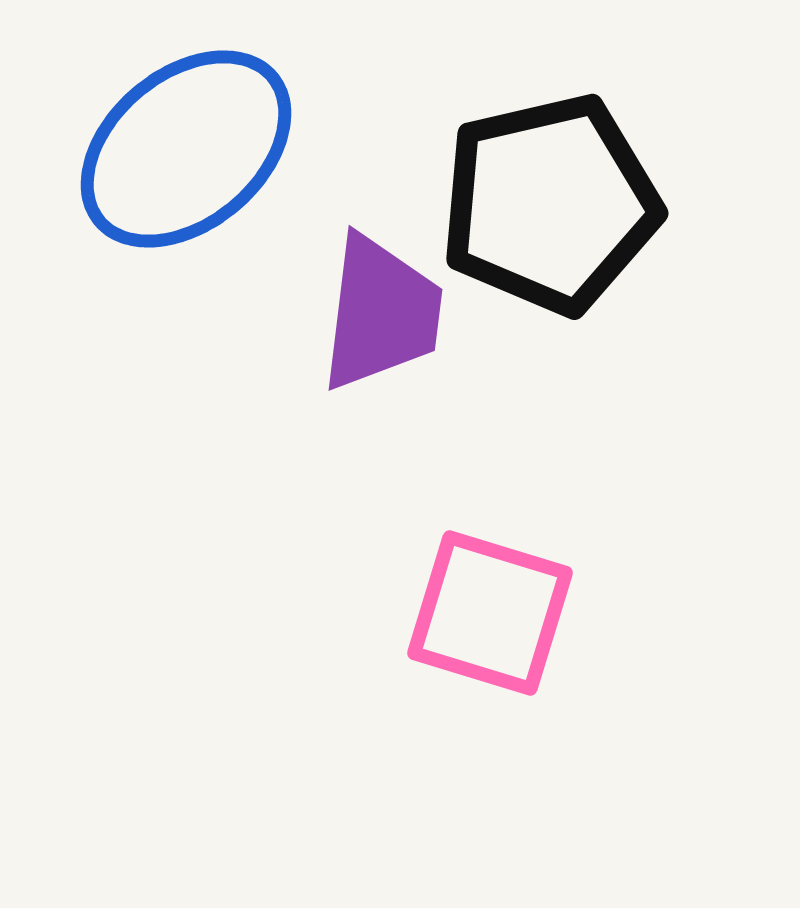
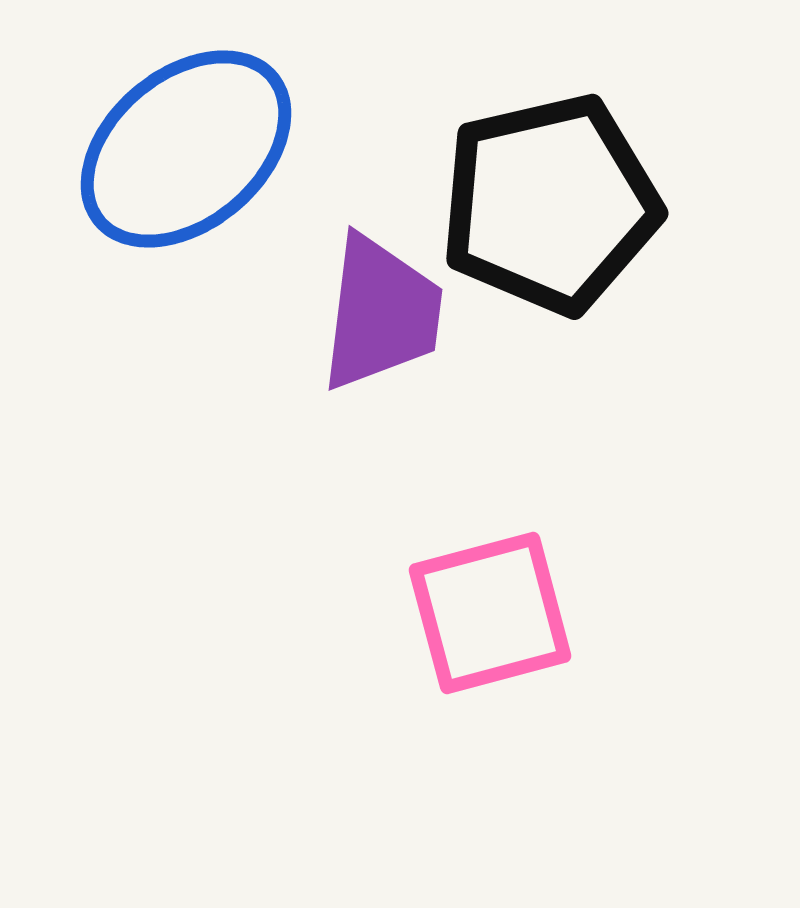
pink square: rotated 32 degrees counterclockwise
